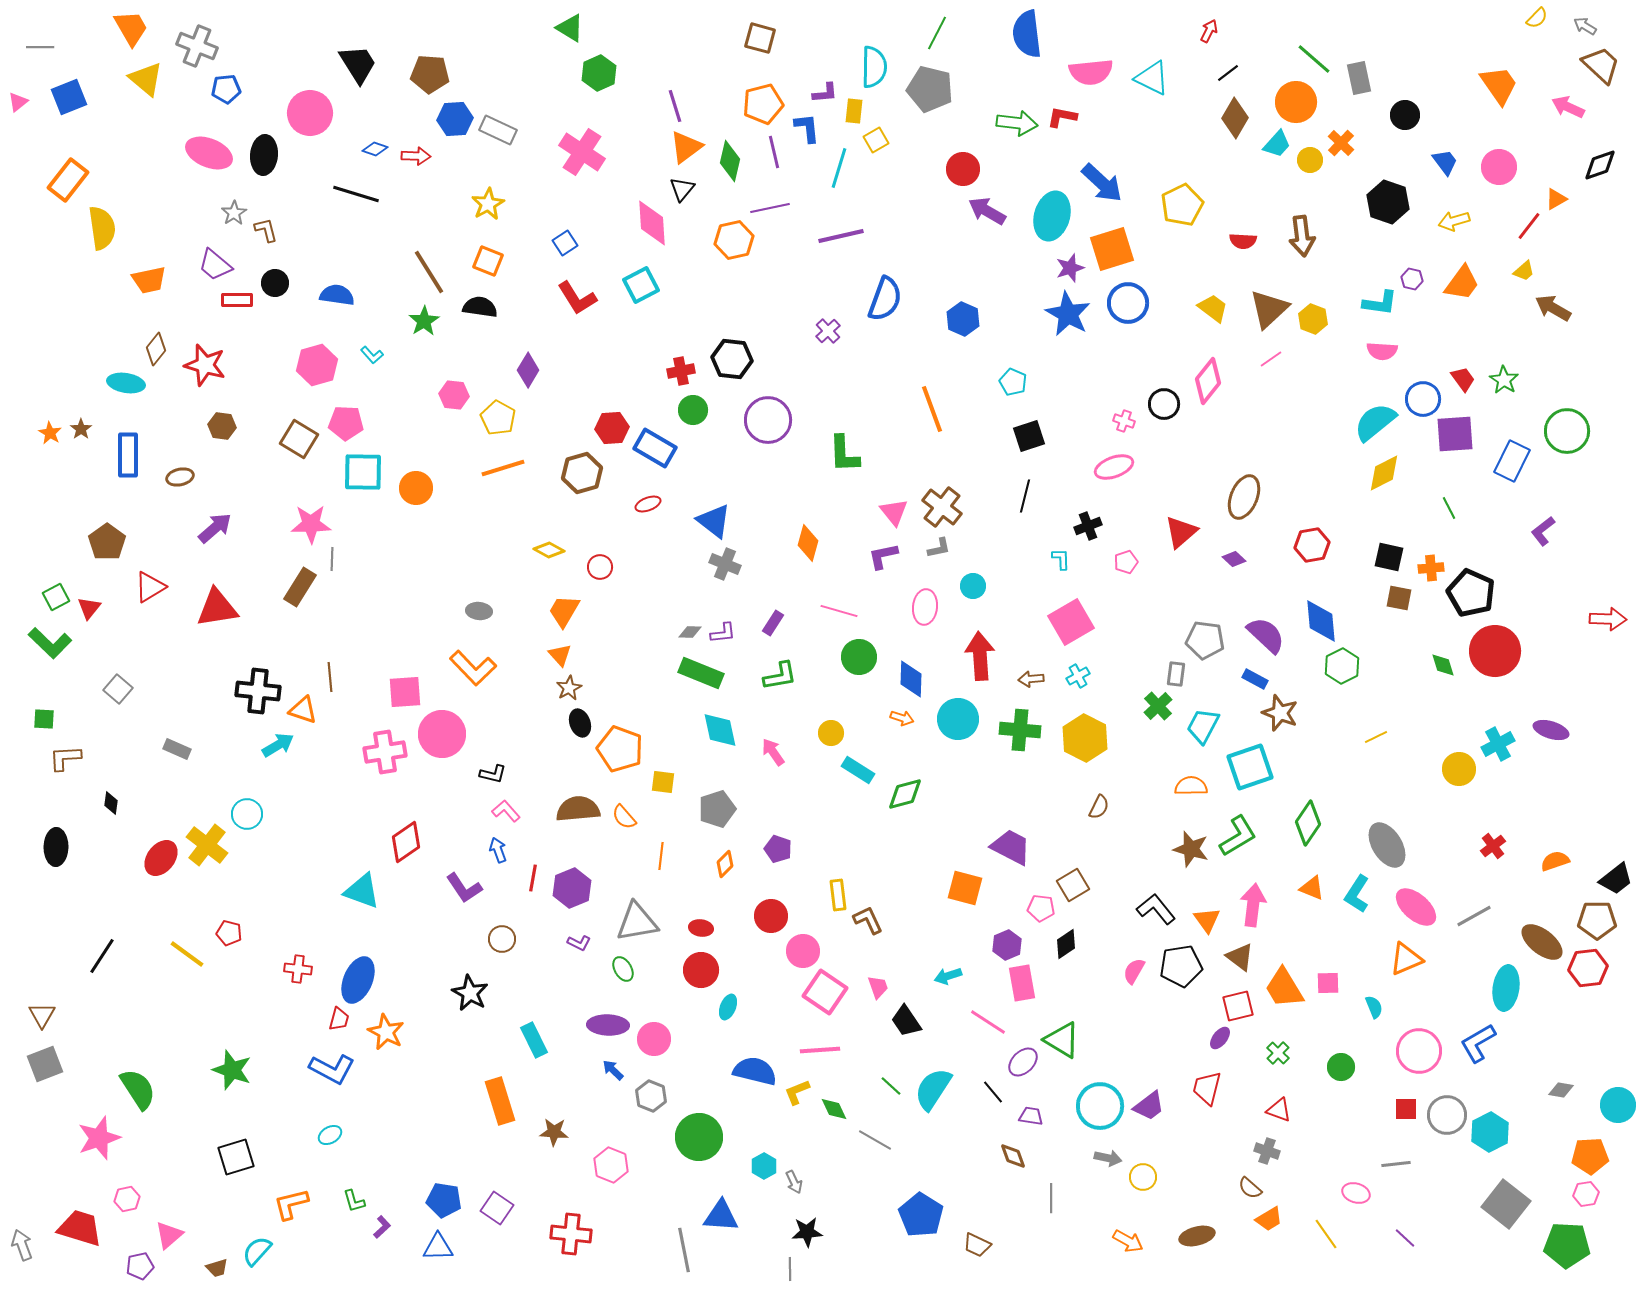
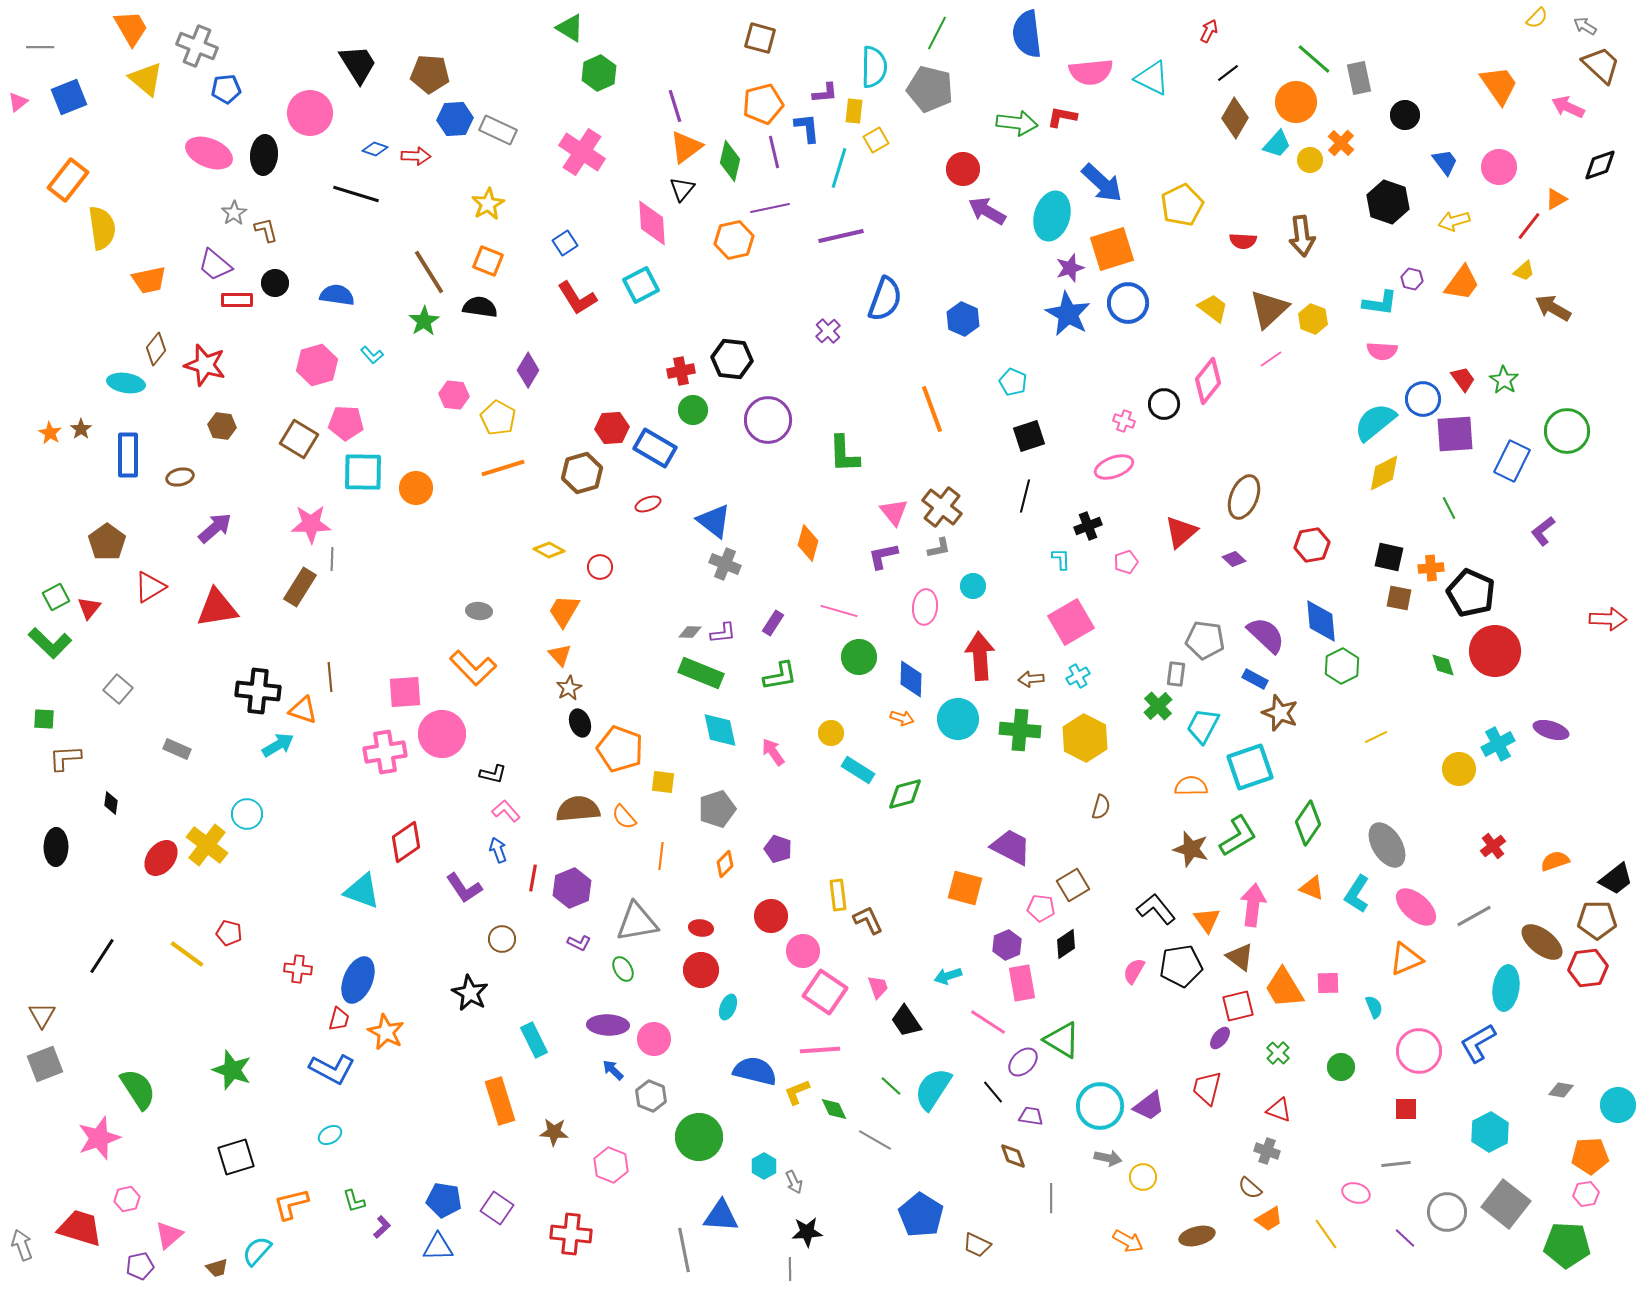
brown semicircle at (1099, 807): moved 2 px right; rotated 10 degrees counterclockwise
gray circle at (1447, 1115): moved 97 px down
